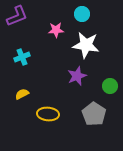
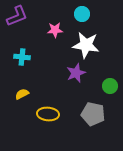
pink star: moved 1 px left
cyan cross: rotated 28 degrees clockwise
purple star: moved 1 px left, 3 px up
gray pentagon: moved 1 px left; rotated 20 degrees counterclockwise
